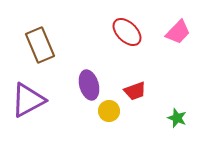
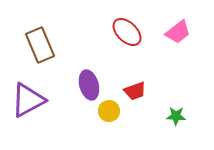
pink trapezoid: rotated 8 degrees clockwise
green star: moved 1 px left, 2 px up; rotated 18 degrees counterclockwise
